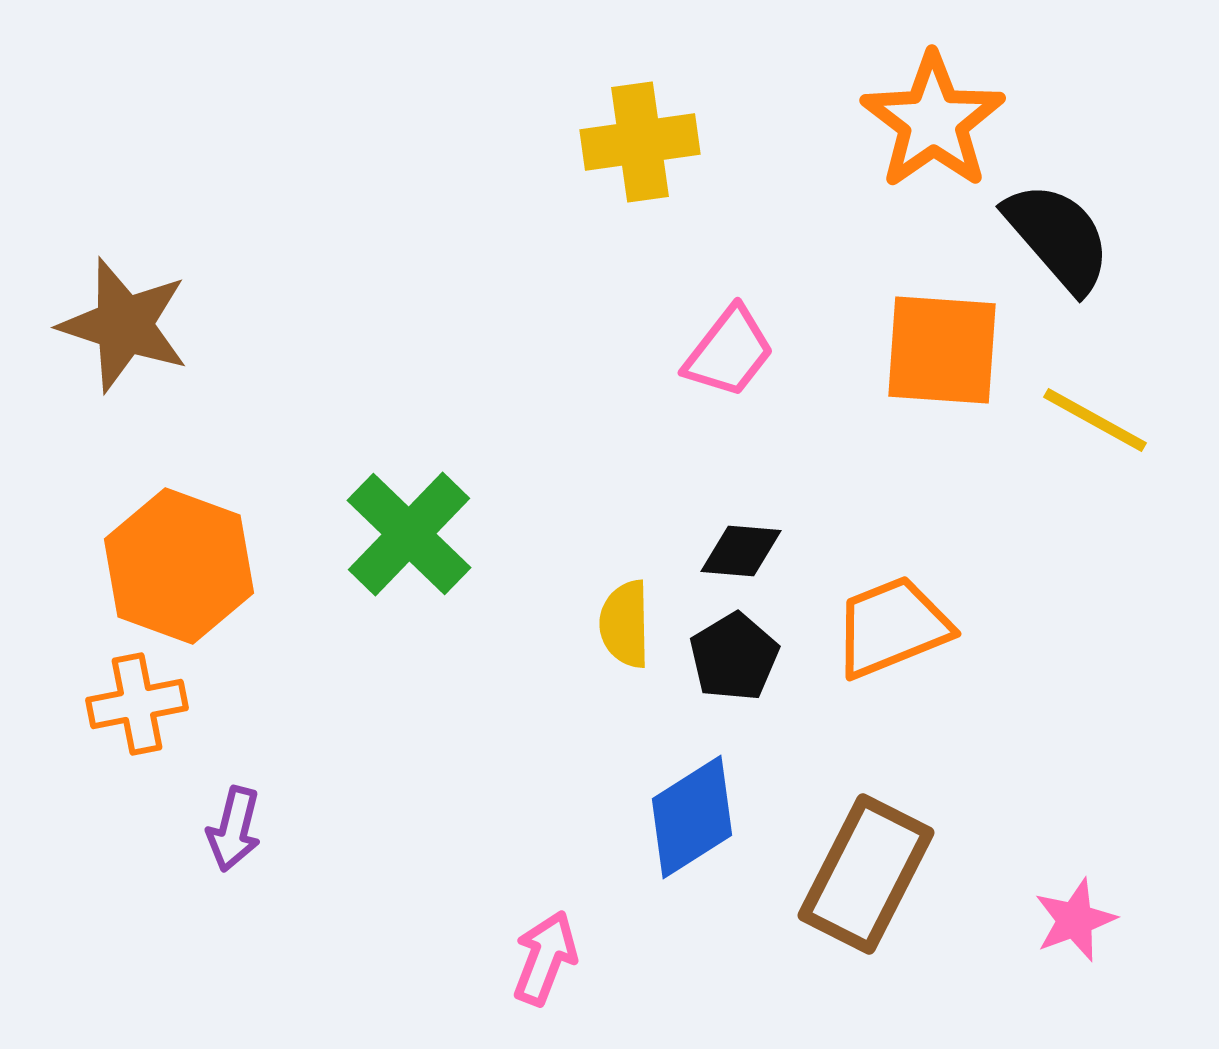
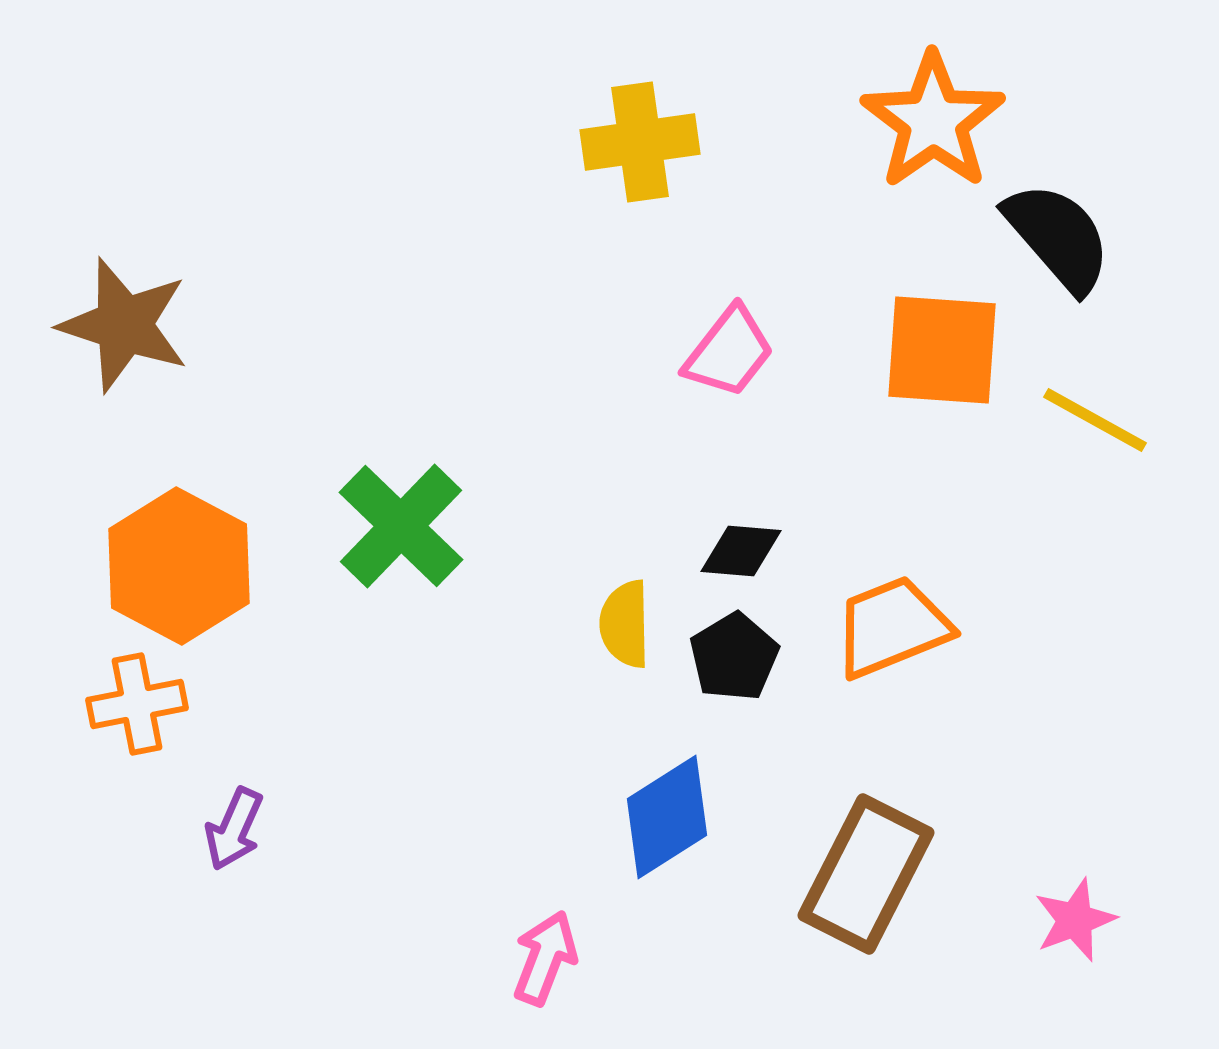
green cross: moved 8 px left, 8 px up
orange hexagon: rotated 8 degrees clockwise
blue diamond: moved 25 px left
purple arrow: rotated 10 degrees clockwise
